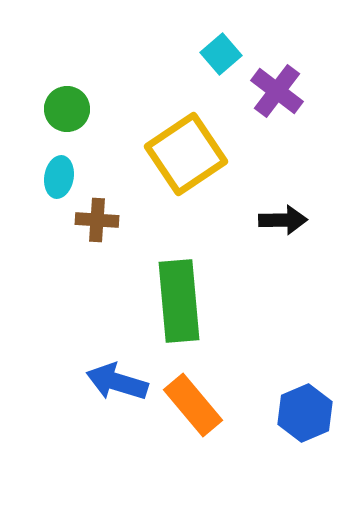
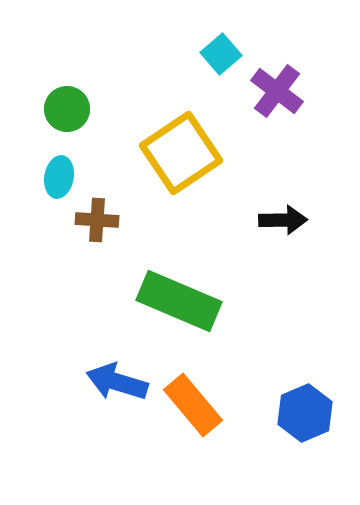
yellow square: moved 5 px left, 1 px up
green rectangle: rotated 62 degrees counterclockwise
